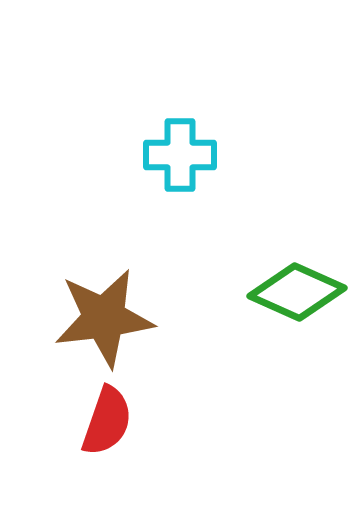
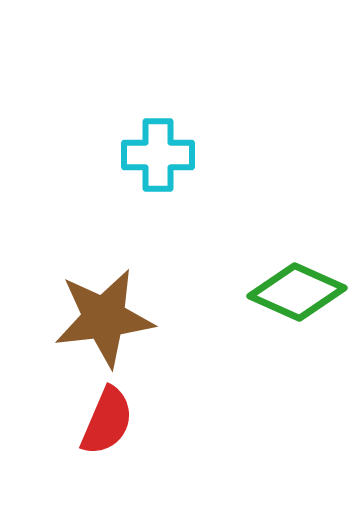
cyan cross: moved 22 px left
red semicircle: rotated 4 degrees clockwise
